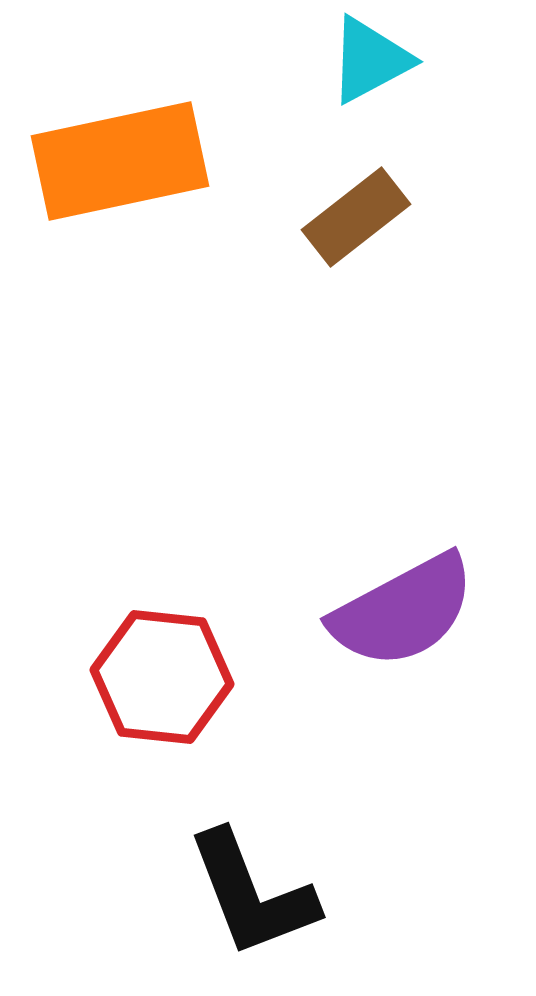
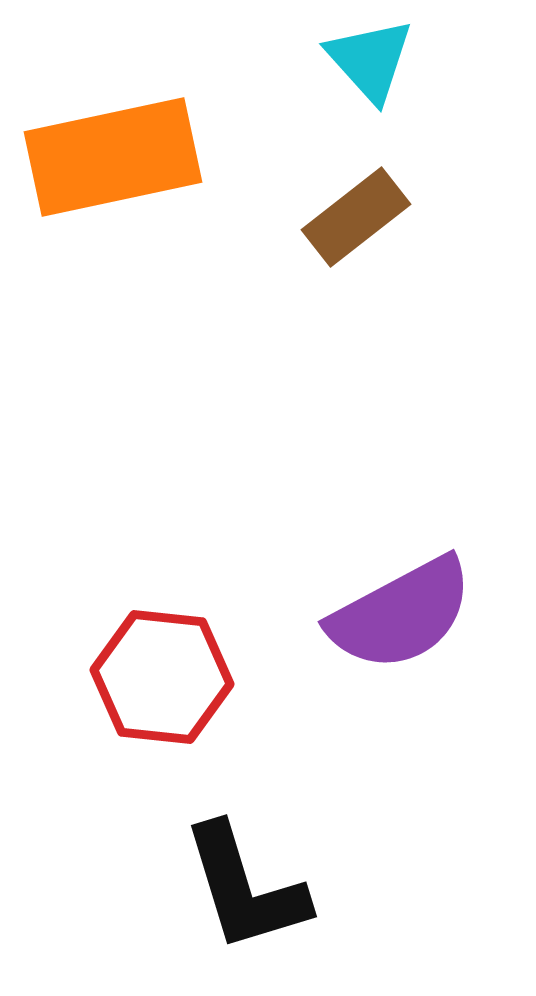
cyan triangle: rotated 44 degrees counterclockwise
orange rectangle: moved 7 px left, 4 px up
purple semicircle: moved 2 px left, 3 px down
black L-shape: moved 7 px left, 6 px up; rotated 4 degrees clockwise
